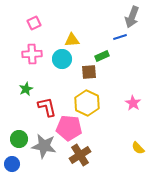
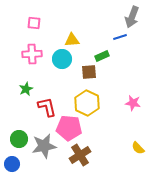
pink square: rotated 32 degrees clockwise
pink star: rotated 21 degrees counterclockwise
gray star: rotated 20 degrees counterclockwise
